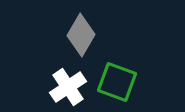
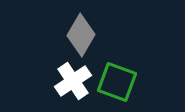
white cross: moved 5 px right, 6 px up
